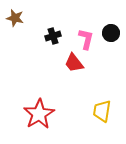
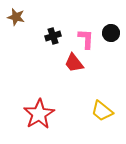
brown star: moved 1 px right, 1 px up
pink L-shape: rotated 10 degrees counterclockwise
yellow trapezoid: rotated 60 degrees counterclockwise
